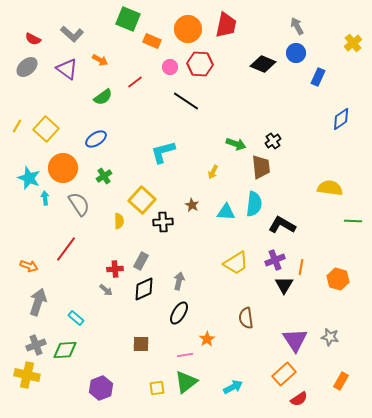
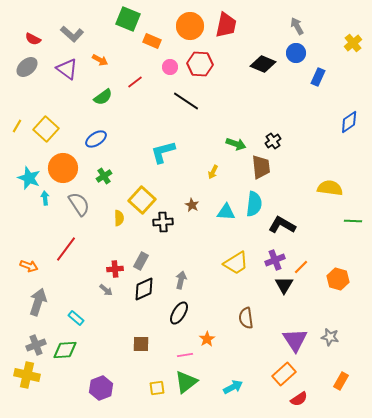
orange circle at (188, 29): moved 2 px right, 3 px up
blue diamond at (341, 119): moved 8 px right, 3 px down
yellow semicircle at (119, 221): moved 3 px up
orange line at (301, 267): rotated 35 degrees clockwise
gray arrow at (179, 281): moved 2 px right, 1 px up
